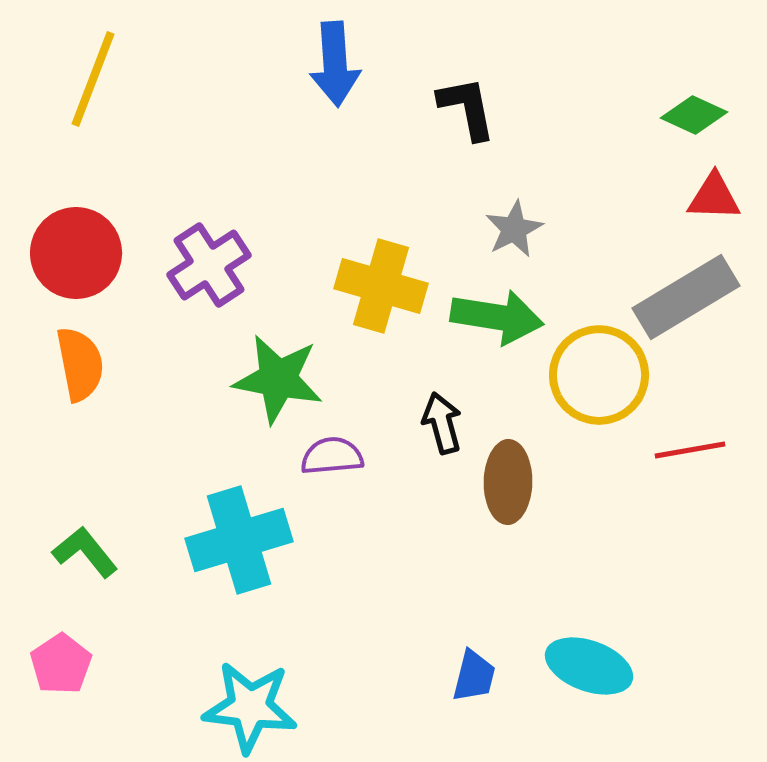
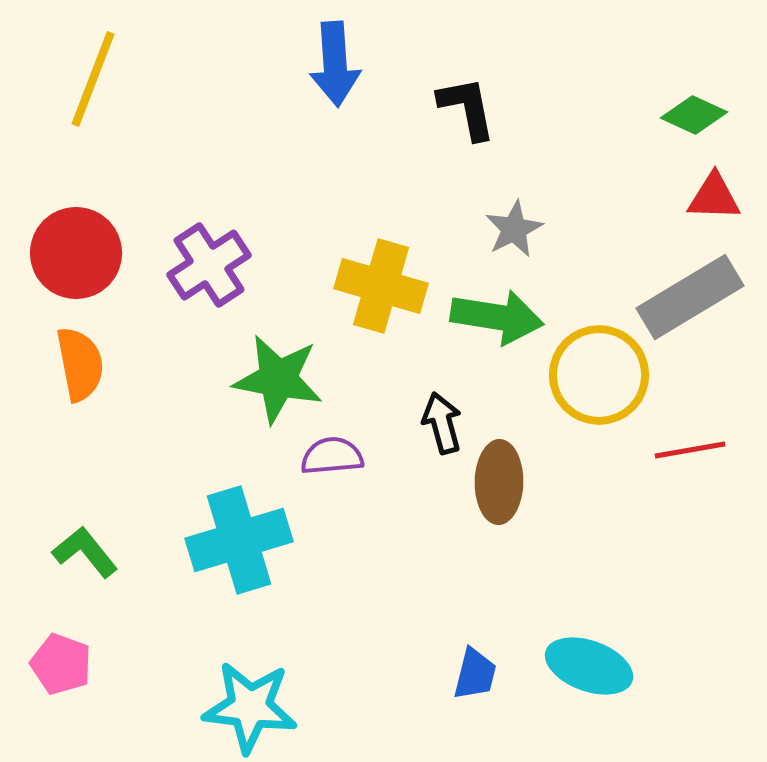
gray rectangle: moved 4 px right
brown ellipse: moved 9 px left
pink pentagon: rotated 18 degrees counterclockwise
blue trapezoid: moved 1 px right, 2 px up
